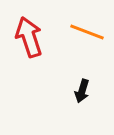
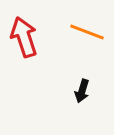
red arrow: moved 5 px left
